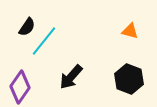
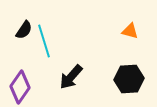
black semicircle: moved 3 px left, 3 px down
cyan line: rotated 56 degrees counterclockwise
black hexagon: rotated 24 degrees counterclockwise
